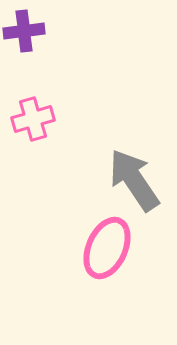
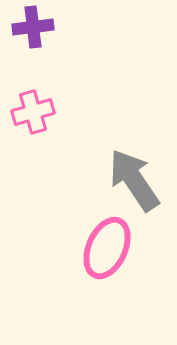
purple cross: moved 9 px right, 4 px up
pink cross: moved 7 px up
